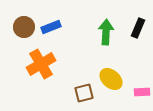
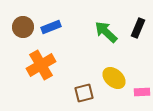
brown circle: moved 1 px left
green arrow: rotated 50 degrees counterclockwise
orange cross: moved 1 px down
yellow ellipse: moved 3 px right, 1 px up
